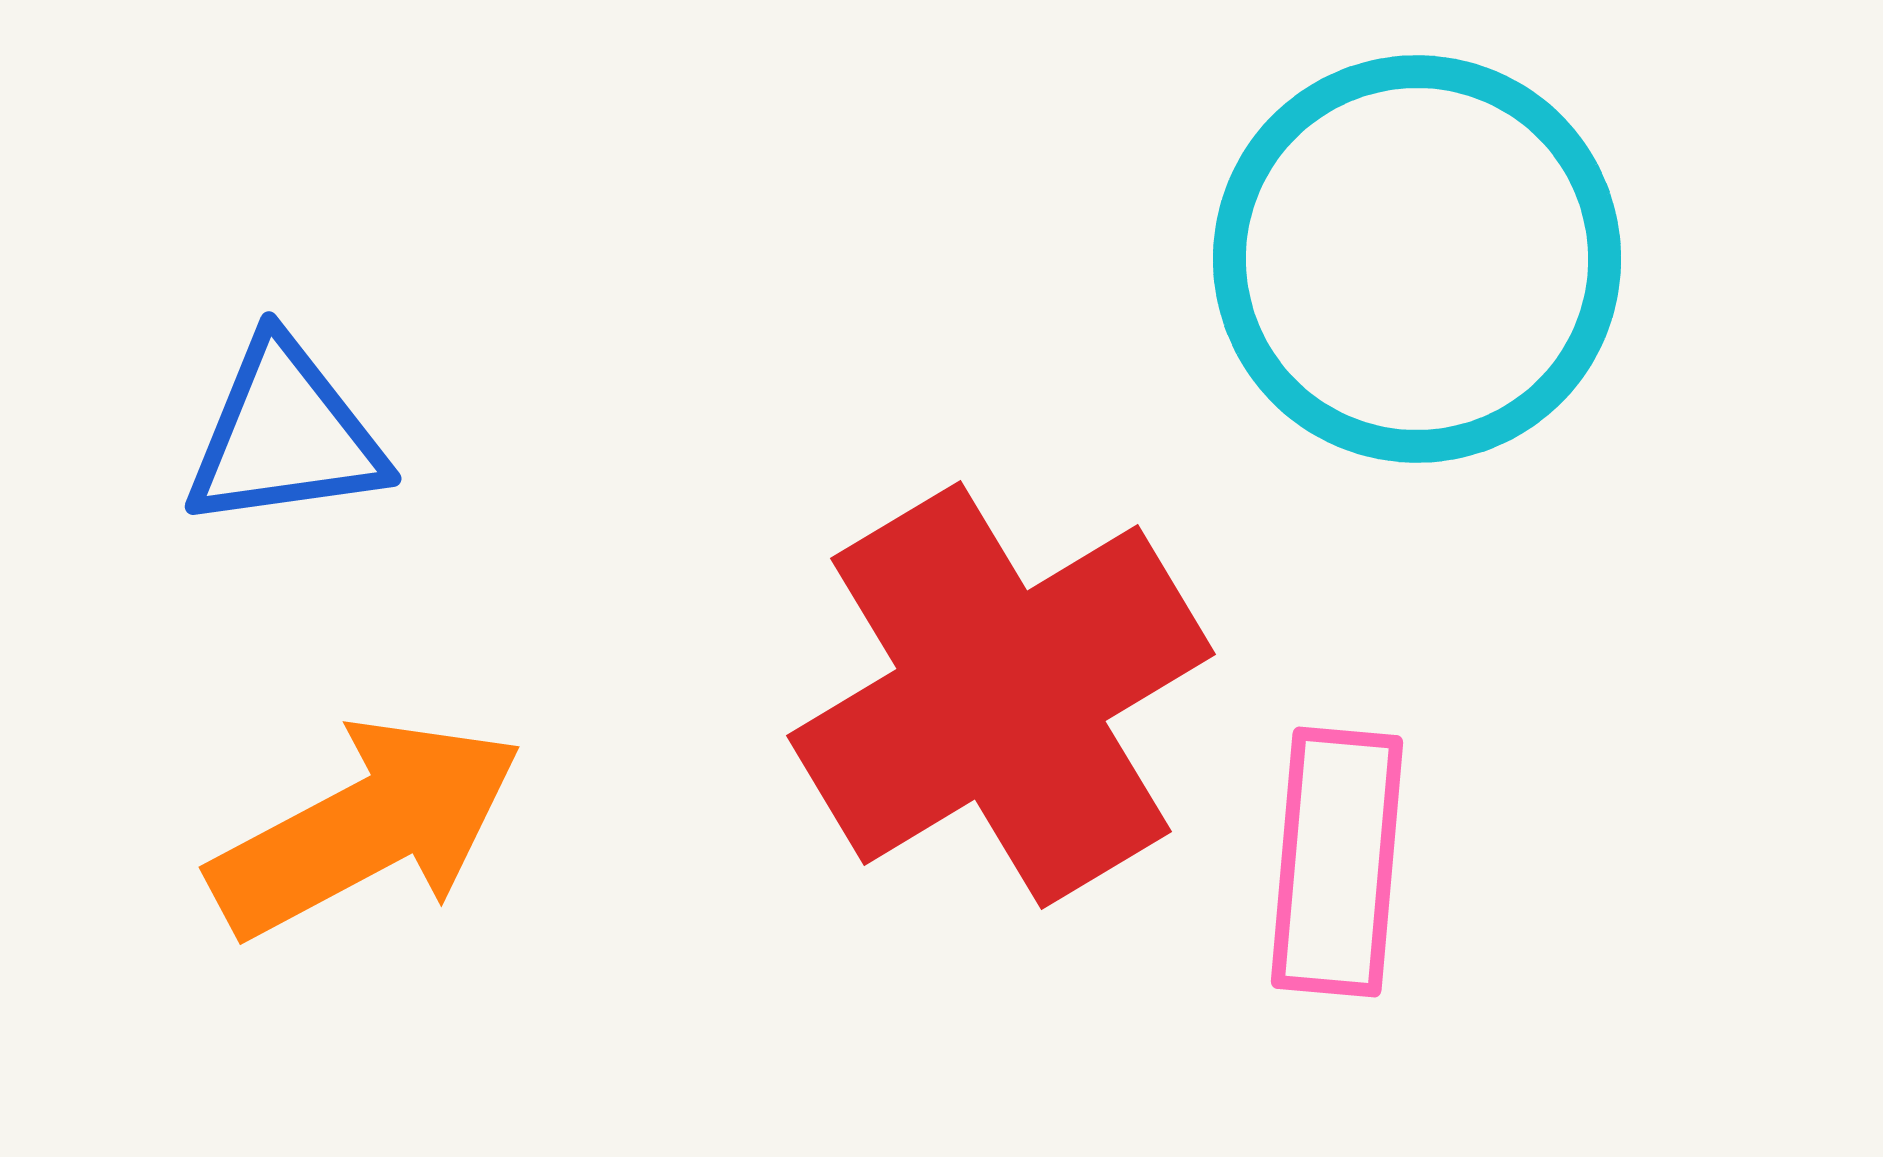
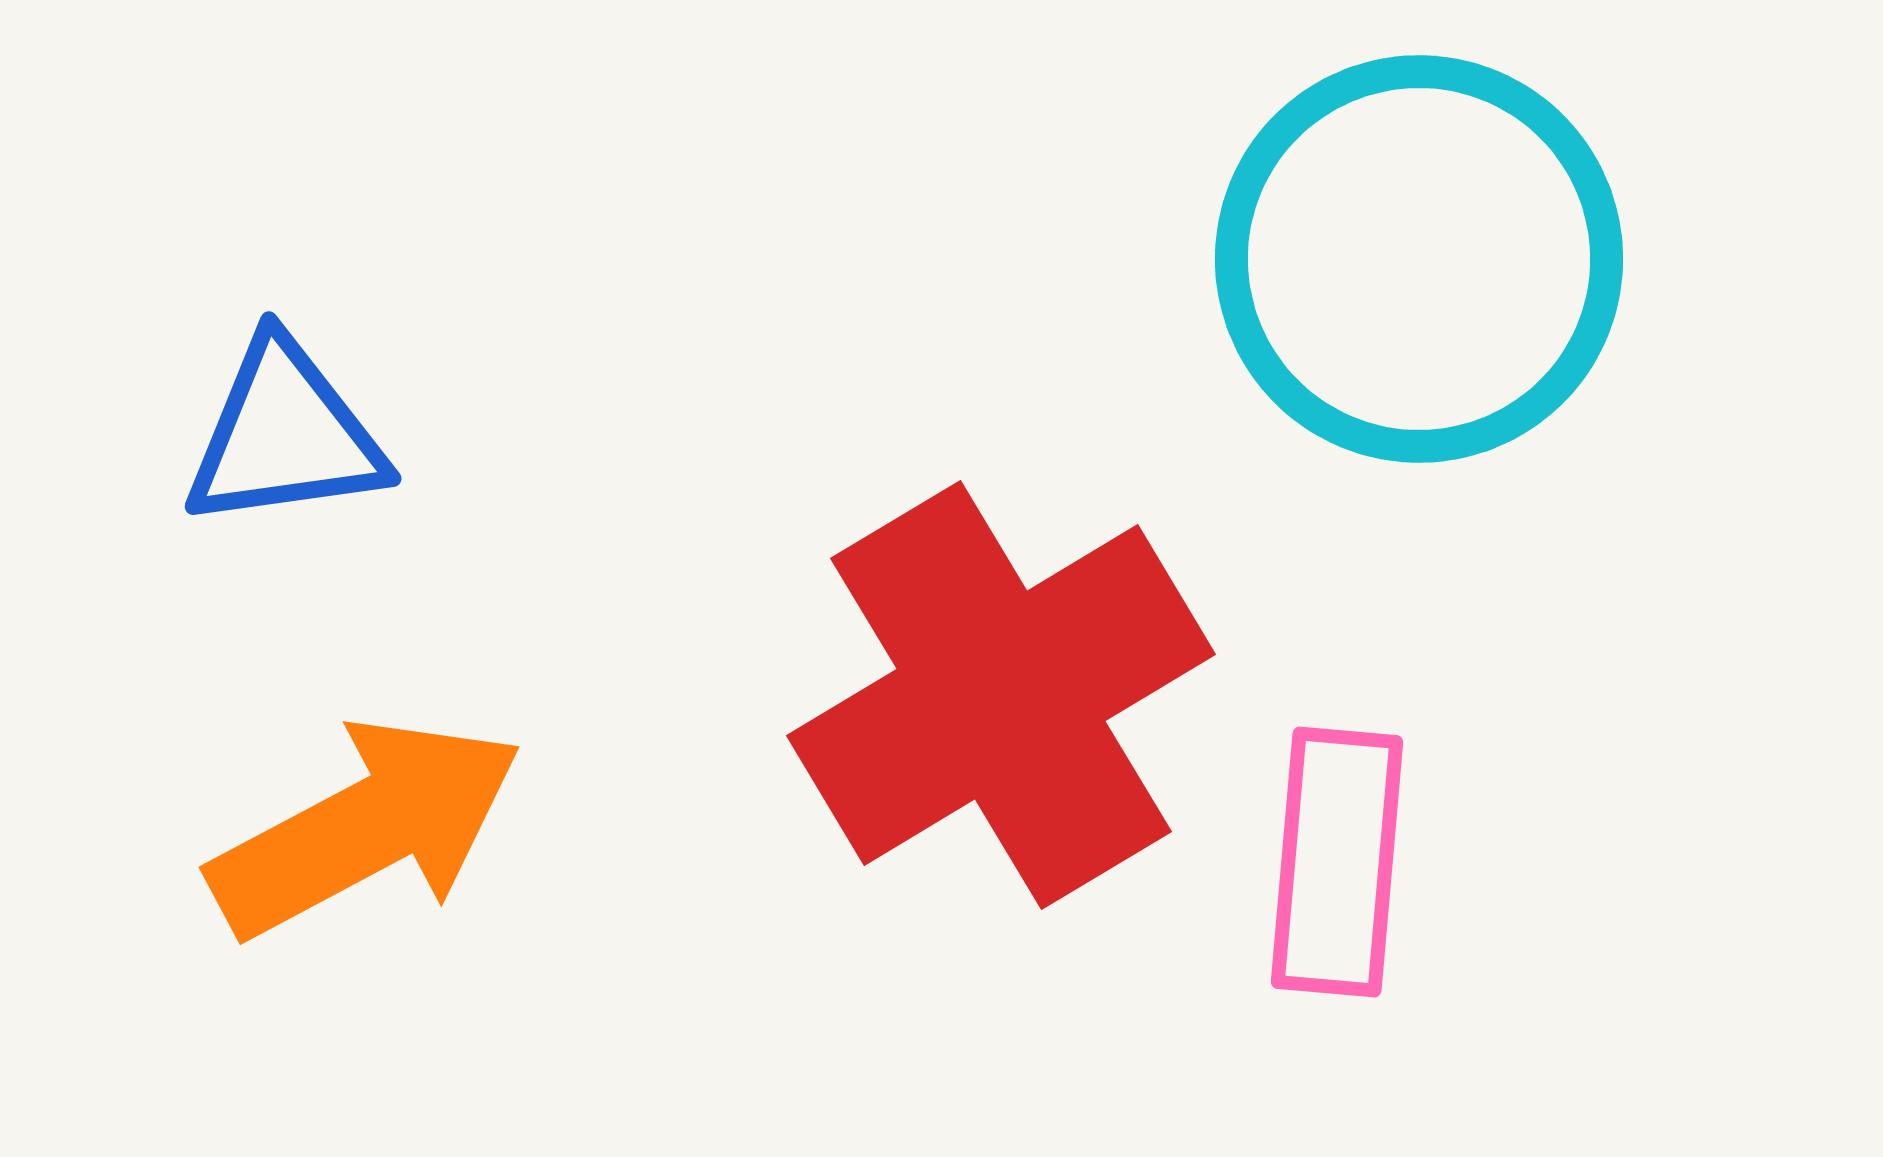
cyan circle: moved 2 px right
